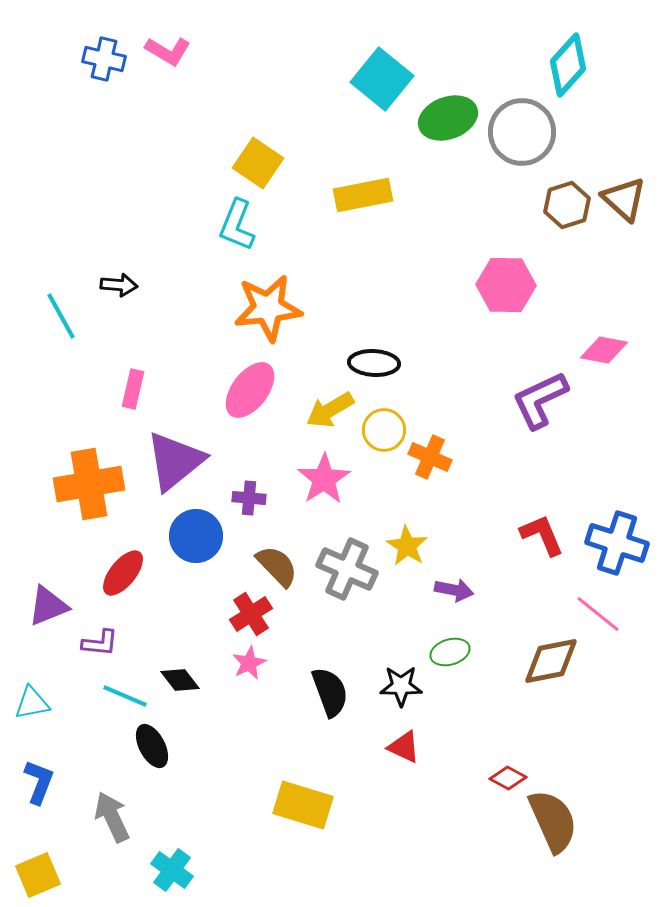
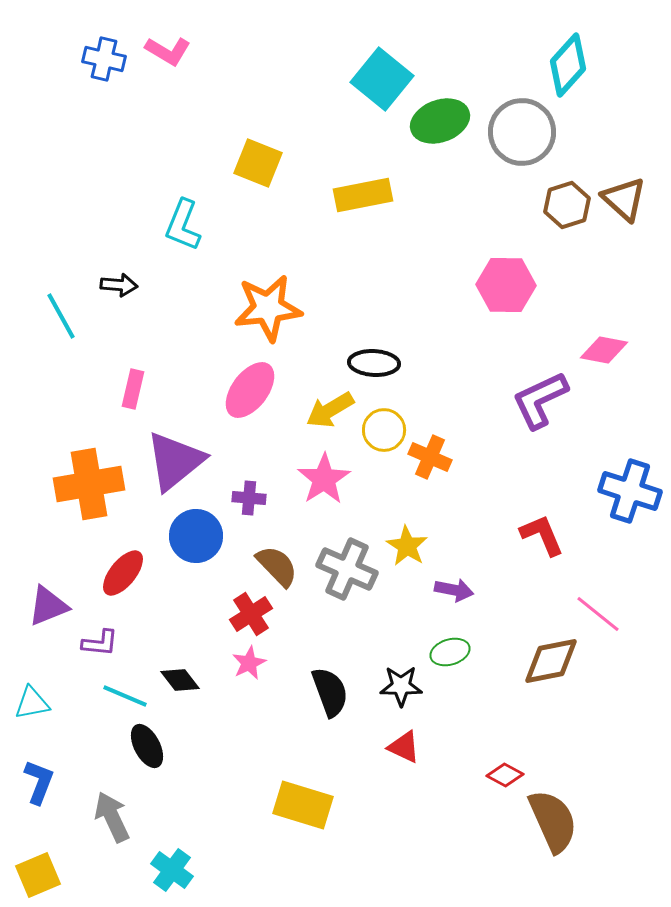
green ellipse at (448, 118): moved 8 px left, 3 px down
yellow square at (258, 163): rotated 12 degrees counterclockwise
cyan L-shape at (237, 225): moved 54 px left
blue cross at (617, 543): moved 13 px right, 52 px up
black ellipse at (152, 746): moved 5 px left
red diamond at (508, 778): moved 3 px left, 3 px up
